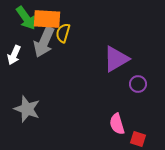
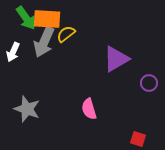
yellow semicircle: moved 3 px right, 1 px down; rotated 36 degrees clockwise
white arrow: moved 1 px left, 3 px up
purple circle: moved 11 px right, 1 px up
pink semicircle: moved 28 px left, 15 px up
